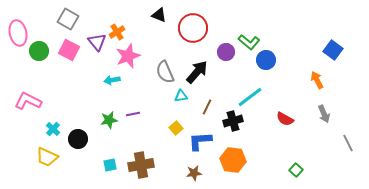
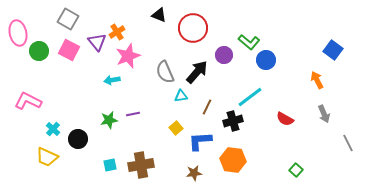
purple circle: moved 2 px left, 3 px down
